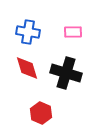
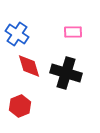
blue cross: moved 11 px left, 2 px down; rotated 25 degrees clockwise
red diamond: moved 2 px right, 2 px up
red hexagon: moved 21 px left, 7 px up; rotated 15 degrees clockwise
